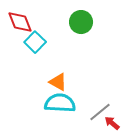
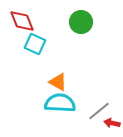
red diamond: moved 2 px right, 1 px up
cyan square: moved 2 px down; rotated 20 degrees counterclockwise
gray line: moved 1 px left, 1 px up
red arrow: rotated 28 degrees counterclockwise
